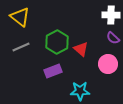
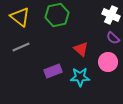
white cross: rotated 24 degrees clockwise
green hexagon: moved 27 px up; rotated 15 degrees clockwise
pink circle: moved 2 px up
cyan star: moved 14 px up
